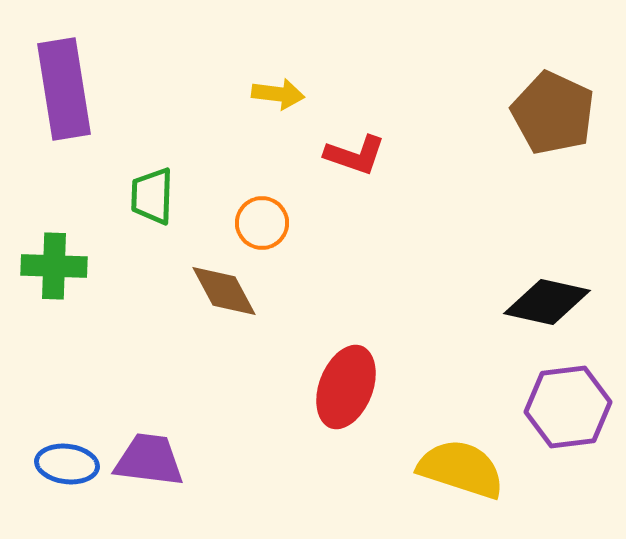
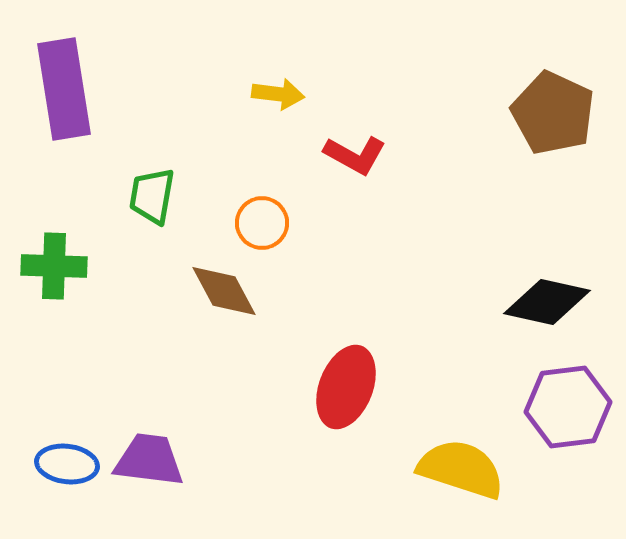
red L-shape: rotated 10 degrees clockwise
green trapezoid: rotated 8 degrees clockwise
